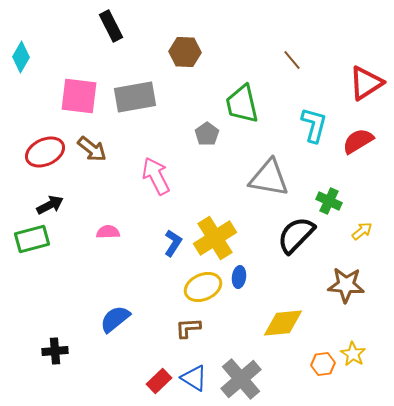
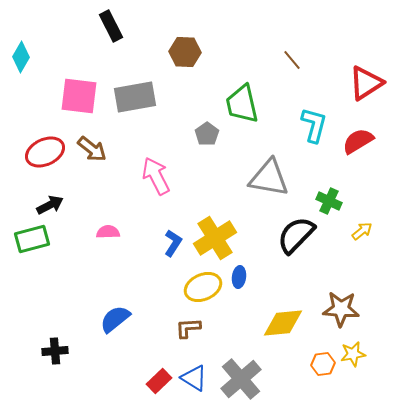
brown star: moved 5 px left, 24 px down
yellow star: rotated 30 degrees clockwise
